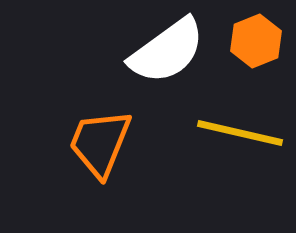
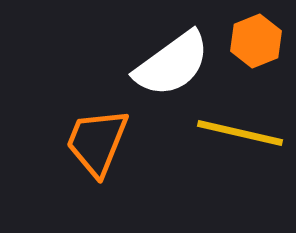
white semicircle: moved 5 px right, 13 px down
orange trapezoid: moved 3 px left, 1 px up
